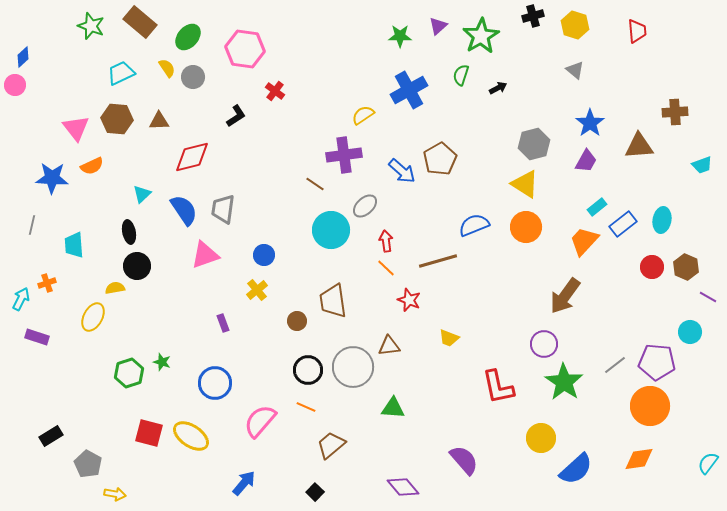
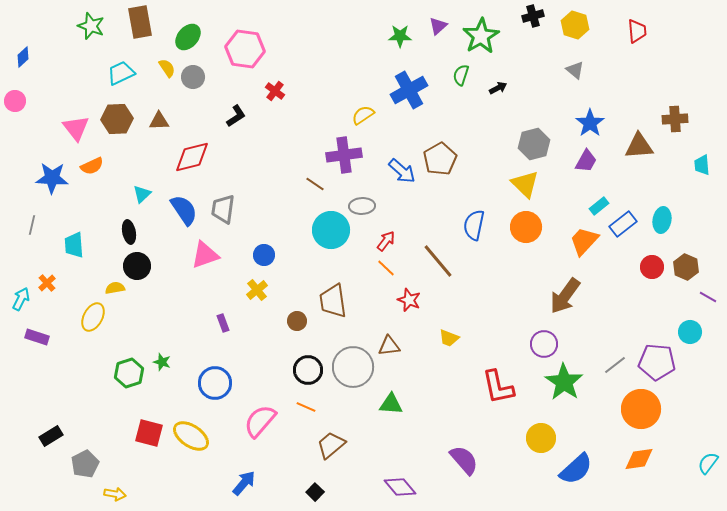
brown rectangle at (140, 22): rotated 40 degrees clockwise
pink circle at (15, 85): moved 16 px down
brown cross at (675, 112): moved 7 px down
brown hexagon at (117, 119): rotated 8 degrees counterclockwise
cyan trapezoid at (702, 165): rotated 105 degrees clockwise
yellow triangle at (525, 184): rotated 12 degrees clockwise
gray ellipse at (365, 206): moved 3 px left; rotated 40 degrees clockwise
cyan rectangle at (597, 207): moved 2 px right, 1 px up
blue semicircle at (474, 225): rotated 56 degrees counterclockwise
red arrow at (386, 241): rotated 45 degrees clockwise
brown line at (438, 261): rotated 66 degrees clockwise
orange cross at (47, 283): rotated 24 degrees counterclockwise
orange circle at (650, 406): moved 9 px left, 3 px down
green triangle at (393, 408): moved 2 px left, 4 px up
gray pentagon at (88, 464): moved 3 px left; rotated 16 degrees clockwise
purple diamond at (403, 487): moved 3 px left
